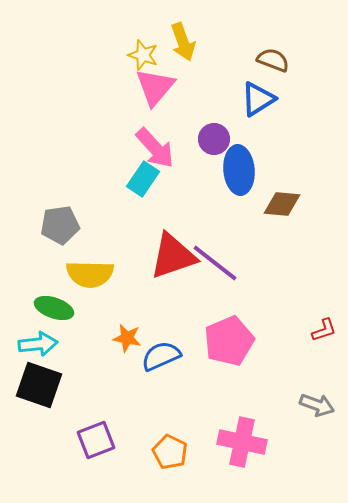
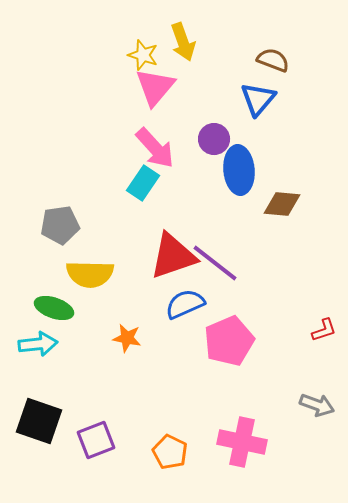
blue triangle: rotated 18 degrees counterclockwise
cyan rectangle: moved 4 px down
blue semicircle: moved 24 px right, 52 px up
black square: moved 36 px down
